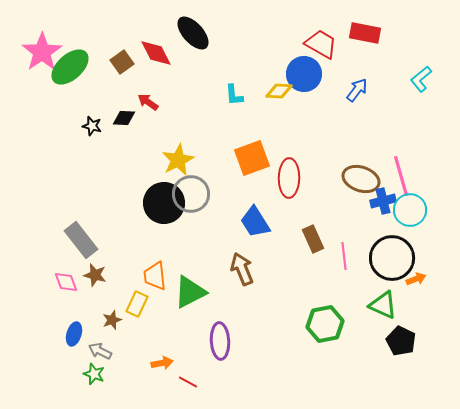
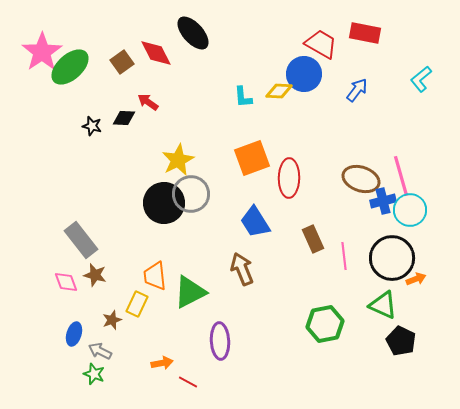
cyan L-shape at (234, 95): moved 9 px right, 2 px down
